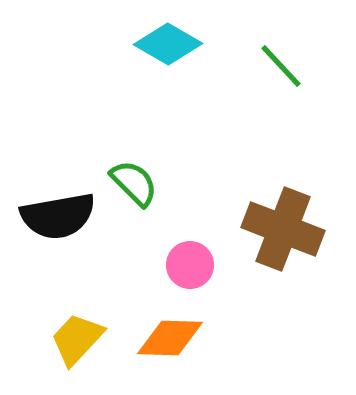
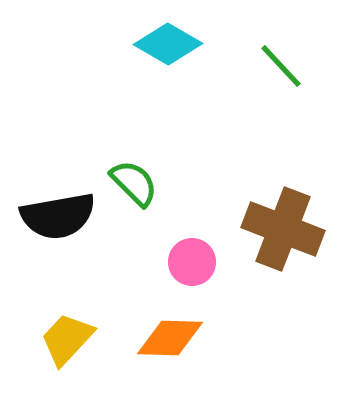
pink circle: moved 2 px right, 3 px up
yellow trapezoid: moved 10 px left
